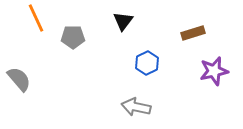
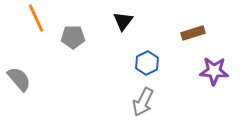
purple star: rotated 16 degrees clockwise
gray arrow: moved 7 px right, 5 px up; rotated 76 degrees counterclockwise
